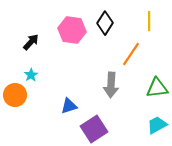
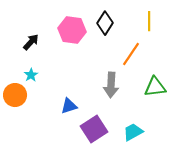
green triangle: moved 2 px left, 1 px up
cyan trapezoid: moved 24 px left, 7 px down
